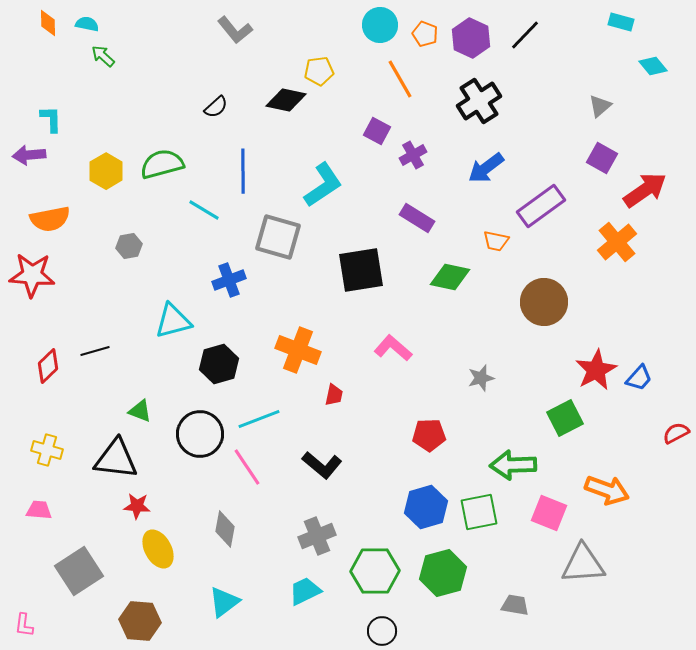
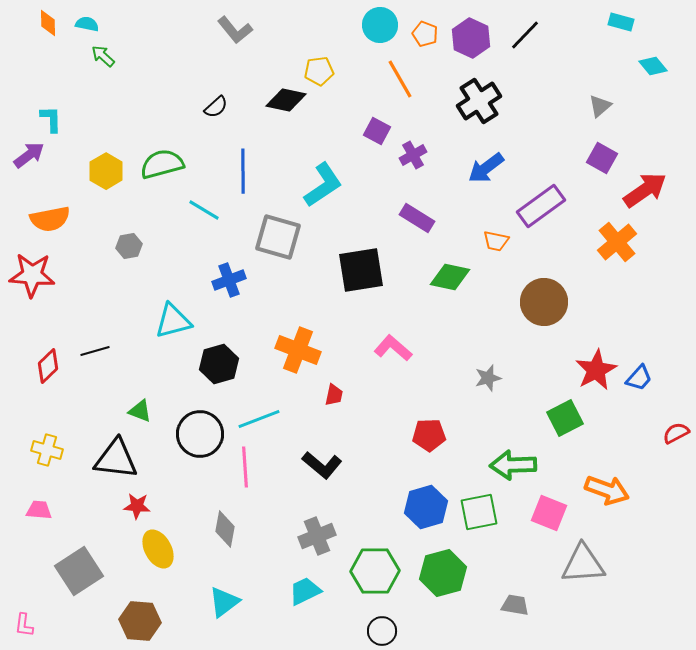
purple arrow at (29, 155): rotated 148 degrees clockwise
gray star at (481, 378): moved 7 px right
pink line at (247, 467): moved 2 px left; rotated 30 degrees clockwise
